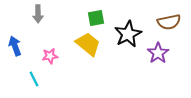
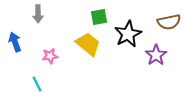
green square: moved 3 px right, 1 px up
blue arrow: moved 4 px up
purple star: moved 2 px left, 2 px down
cyan line: moved 3 px right, 5 px down
